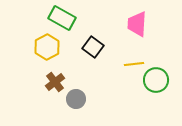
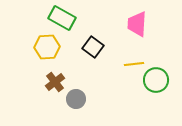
yellow hexagon: rotated 25 degrees clockwise
